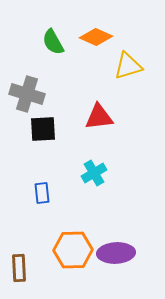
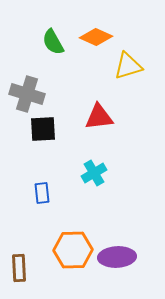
purple ellipse: moved 1 px right, 4 px down
